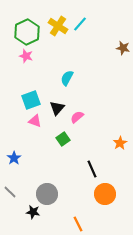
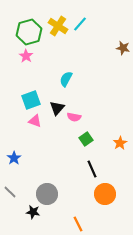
green hexagon: moved 2 px right; rotated 10 degrees clockwise
pink star: rotated 16 degrees clockwise
cyan semicircle: moved 1 px left, 1 px down
pink semicircle: moved 3 px left; rotated 128 degrees counterclockwise
green square: moved 23 px right
